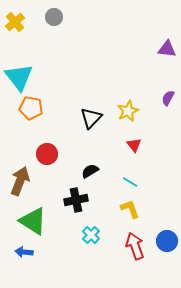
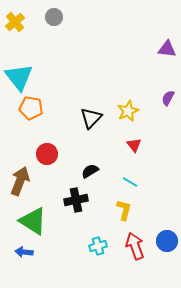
yellow L-shape: moved 6 px left, 1 px down; rotated 35 degrees clockwise
cyan cross: moved 7 px right, 11 px down; rotated 30 degrees clockwise
